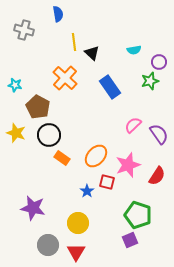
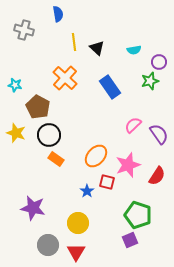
black triangle: moved 5 px right, 5 px up
orange rectangle: moved 6 px left, 1 px down
